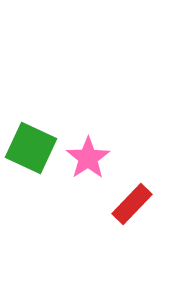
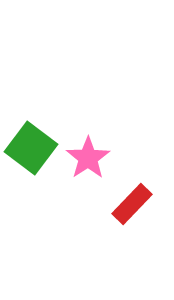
green square: rotated 12 degrees clockwise
